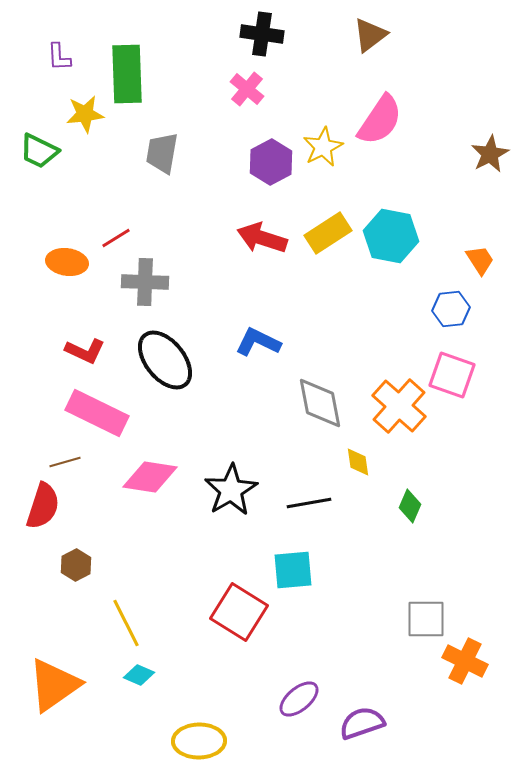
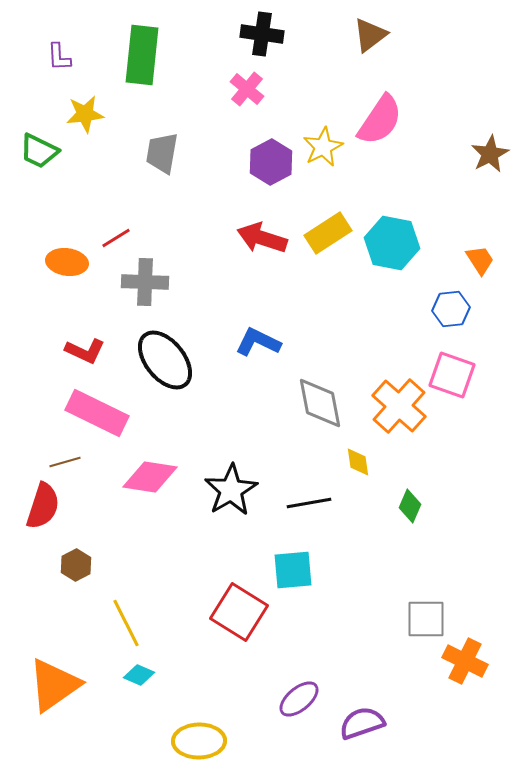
green rectangle at (127, 74): moved 15 px right, 19 px up; rotated 8 degrees clockwise
cyan hexagon at (391, 236): moved 1 px right, 7 px down
